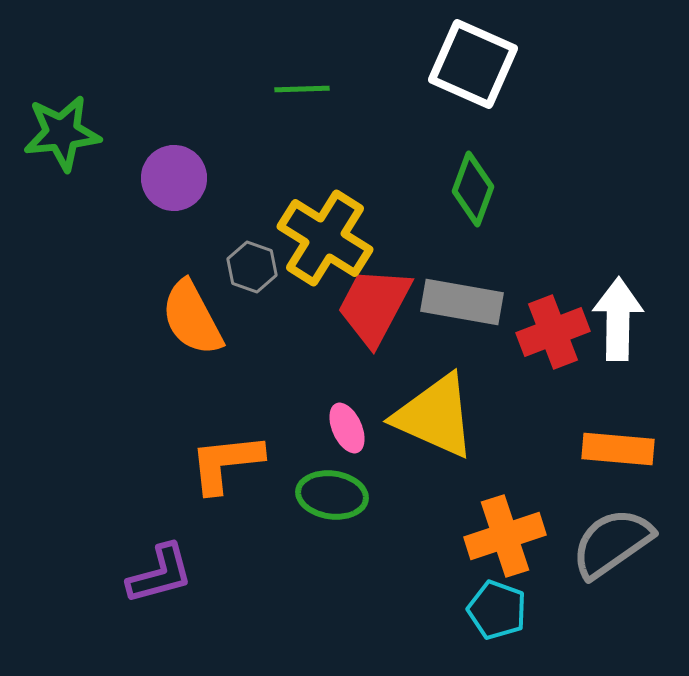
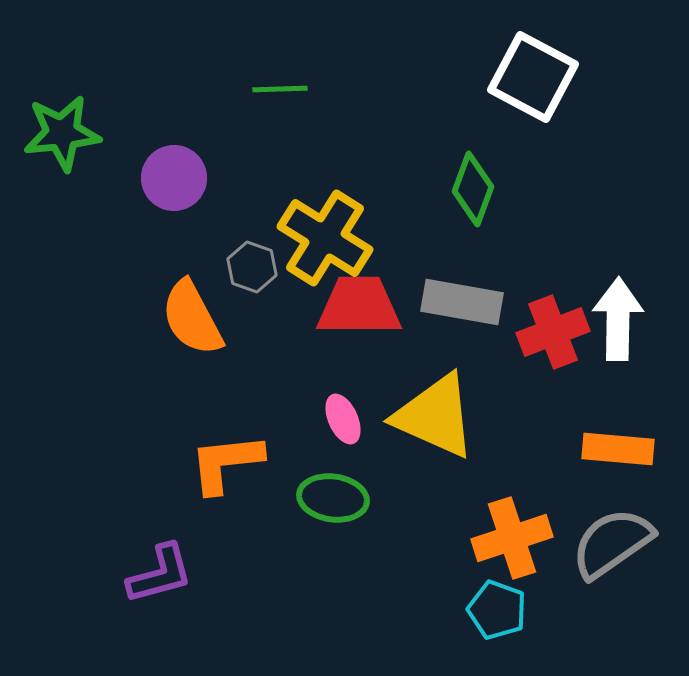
white square: moved 60 px right, 13 px down; rotated 4 degrees clockwise
green line: moved 22 px left
red trapezoid: moved 15 px left; rotated 62 degrees clockwise
pink ellipse: moved 4 px left, 9 px up
green ellipse: moved 1 px right, 3 px down
orange cross: moved 7 px right, 2 px down
